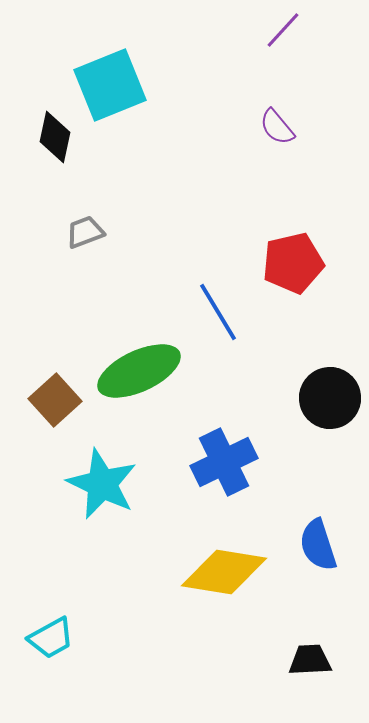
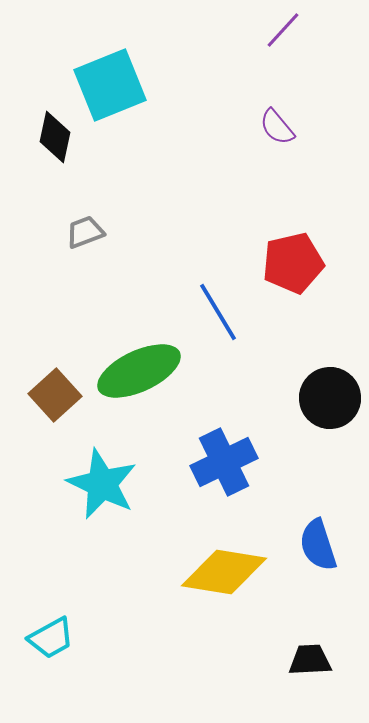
brown square: moved 5 px up
